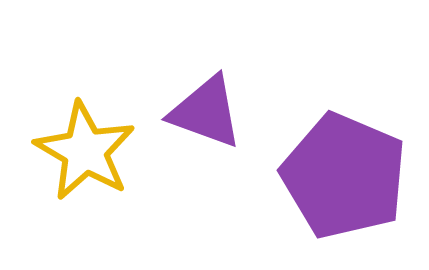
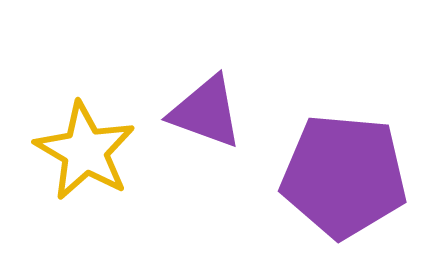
purple pentagon: rotated 18 degrees counterclockwise
